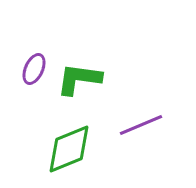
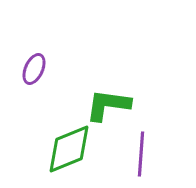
green L-shape: moved 29 px right, 26 px down
purple line: moved 29 px down; rotated 63 degrees counterclockwise
